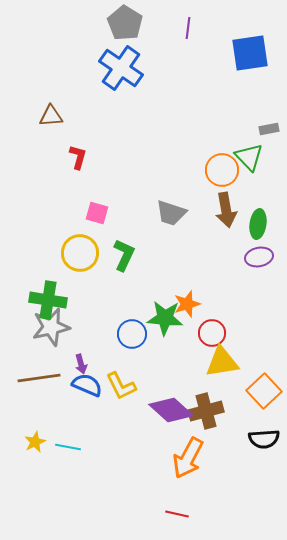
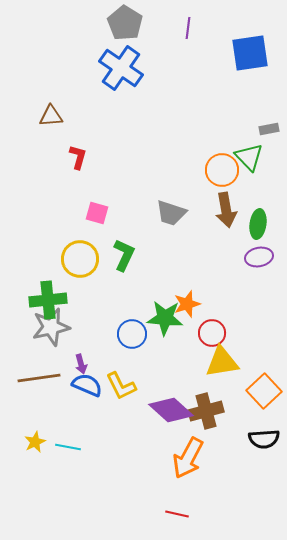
yellow circle: moved 6 px down
green cross: rotated 15 degrees counterclockwise
